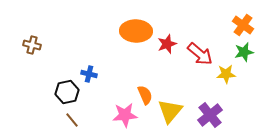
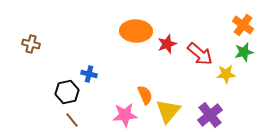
brown cross: moved 1 px left, 1 px up
yellow triangle: moved 2 px left
